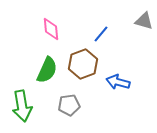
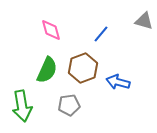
pink diamond: moved 1 px down; rotated 10 degrees counterclockwise
brown hexagon: moved 4 px down
